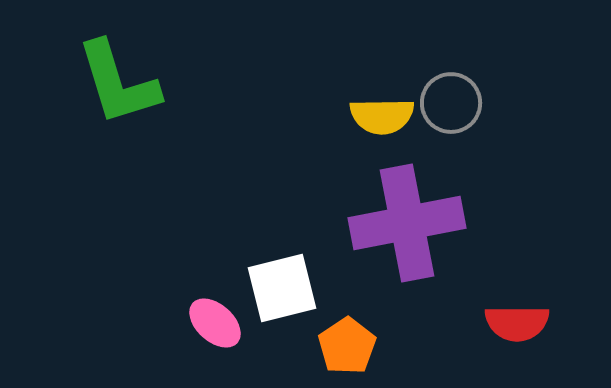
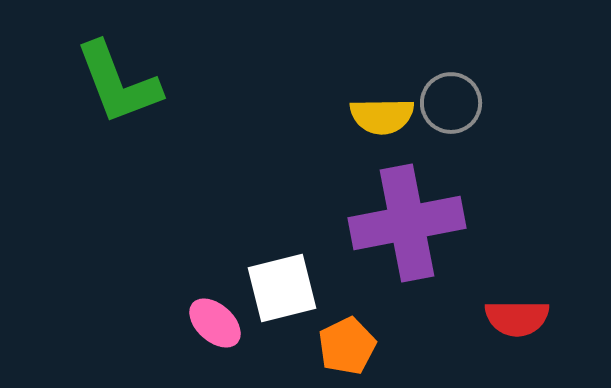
green L-shape: rotated 4 degrees counterclockwise
red semicircle: moved 5 px up
orange pentagon: rotated 8 degrees clockwise
